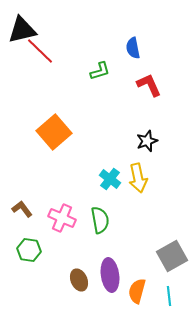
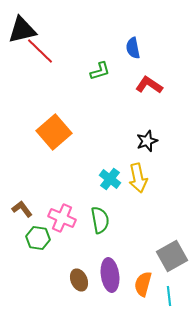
red L-shape: rotated 32 degrees counterclockwise
green hexagon: moved 9 px right, 12 px up
orange semicircle: moved 6 px right, 7 px up
